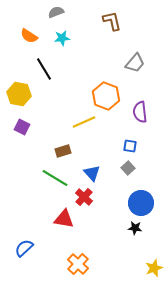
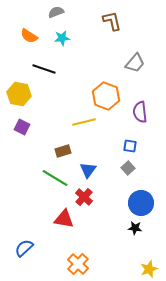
black line: rotated 40 degrees counterclockwise
yellow line: rotated 10 degrees clockwise
blue triangle: moved 4 px left, 3 px up; rotated 18 degrees clockwise
yellow star: moved 5 px left, 1 px down
